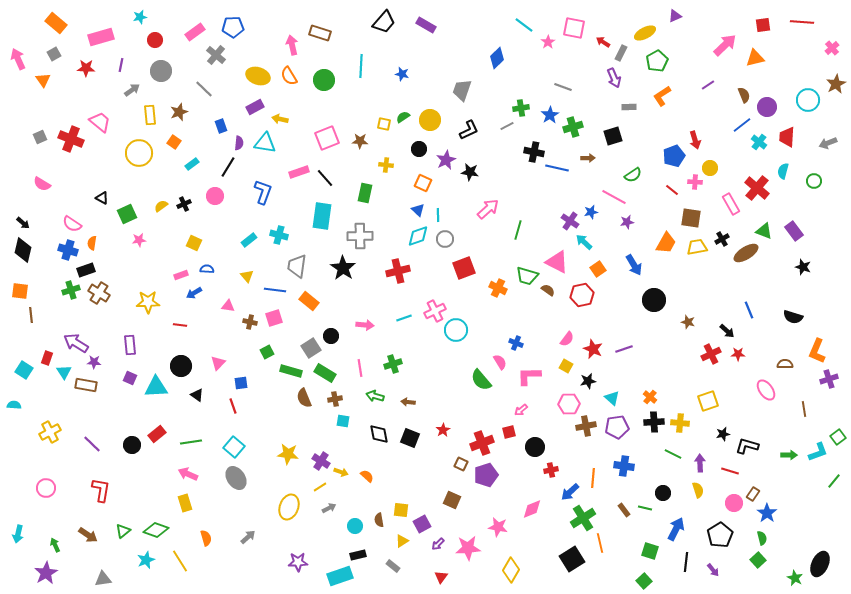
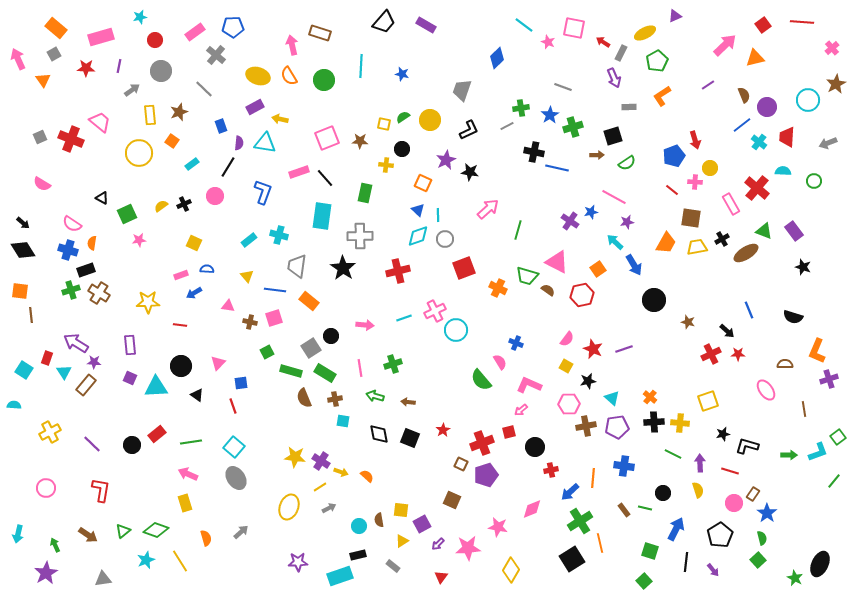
orange rectangle at (56, 23): moved 5 px down
red square at (763, 25): rotated 28 degrees counterclockwise
pink star at (548, 42): rotated 16 degrees counterclockwise
purple line at (121, 65): moved 2 px left, 1 px down
orange square at (174, 142): moved 2 px left, 1 px up
black circle at (419, 149): moved 17 px left
brown arrow at (588, 158): moved 9 px right, 3 px up
cyan semicircle at (783, 171): rotated 77 degrees clockwise
green semicircle at (633, 175): moved 6 px left, 12 px up
cyan arrow at (584, 242): moved 31 px right
black diamond at (23, 250): rotated 45 degrees counterclockwise
pink L-shape at (529, 376): moved 9 px down; rotated 25 degrees clockwise
brown rectangle at (86, 385): rotated 60 degrees counterclockwise
yellow star at (288, 454): moved 7 px right, 3 px down
green cross at (583, 518): moved 3 px left, 3 px down
cyan circle at (355, 526): moved 4 px right
gray arrow at (248, 537): moved 7 px left, 5 px up
